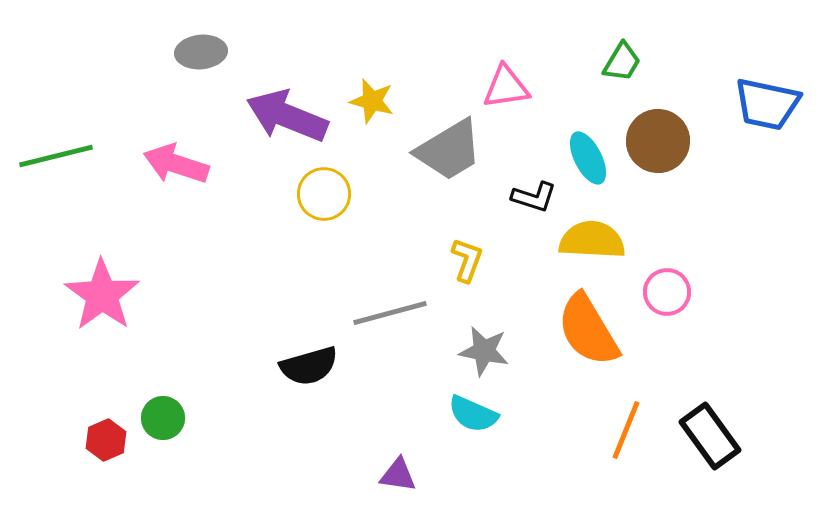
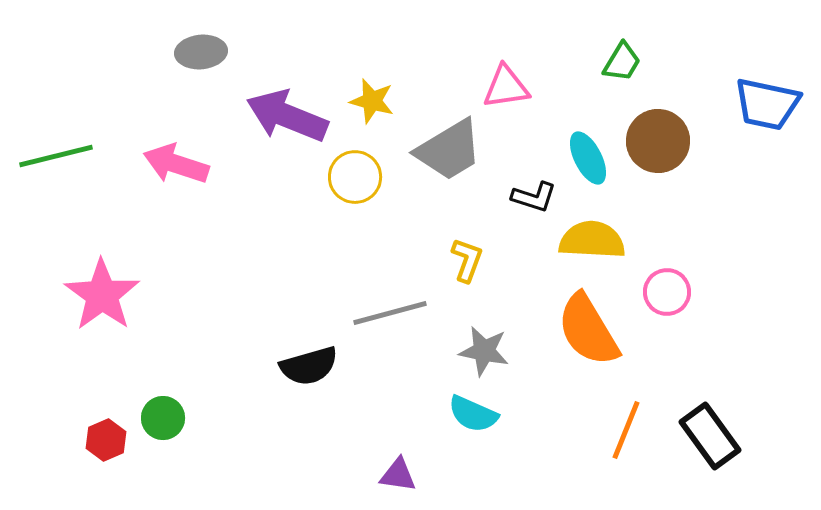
yellow circle: moved 31 px right, 17 px up
